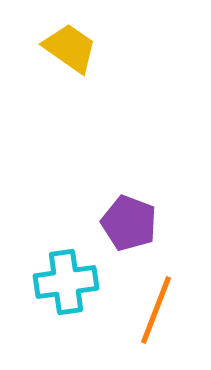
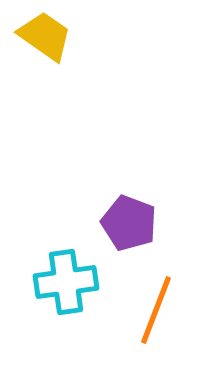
yellow trapezoid: moved 25 px left, 12 px up
